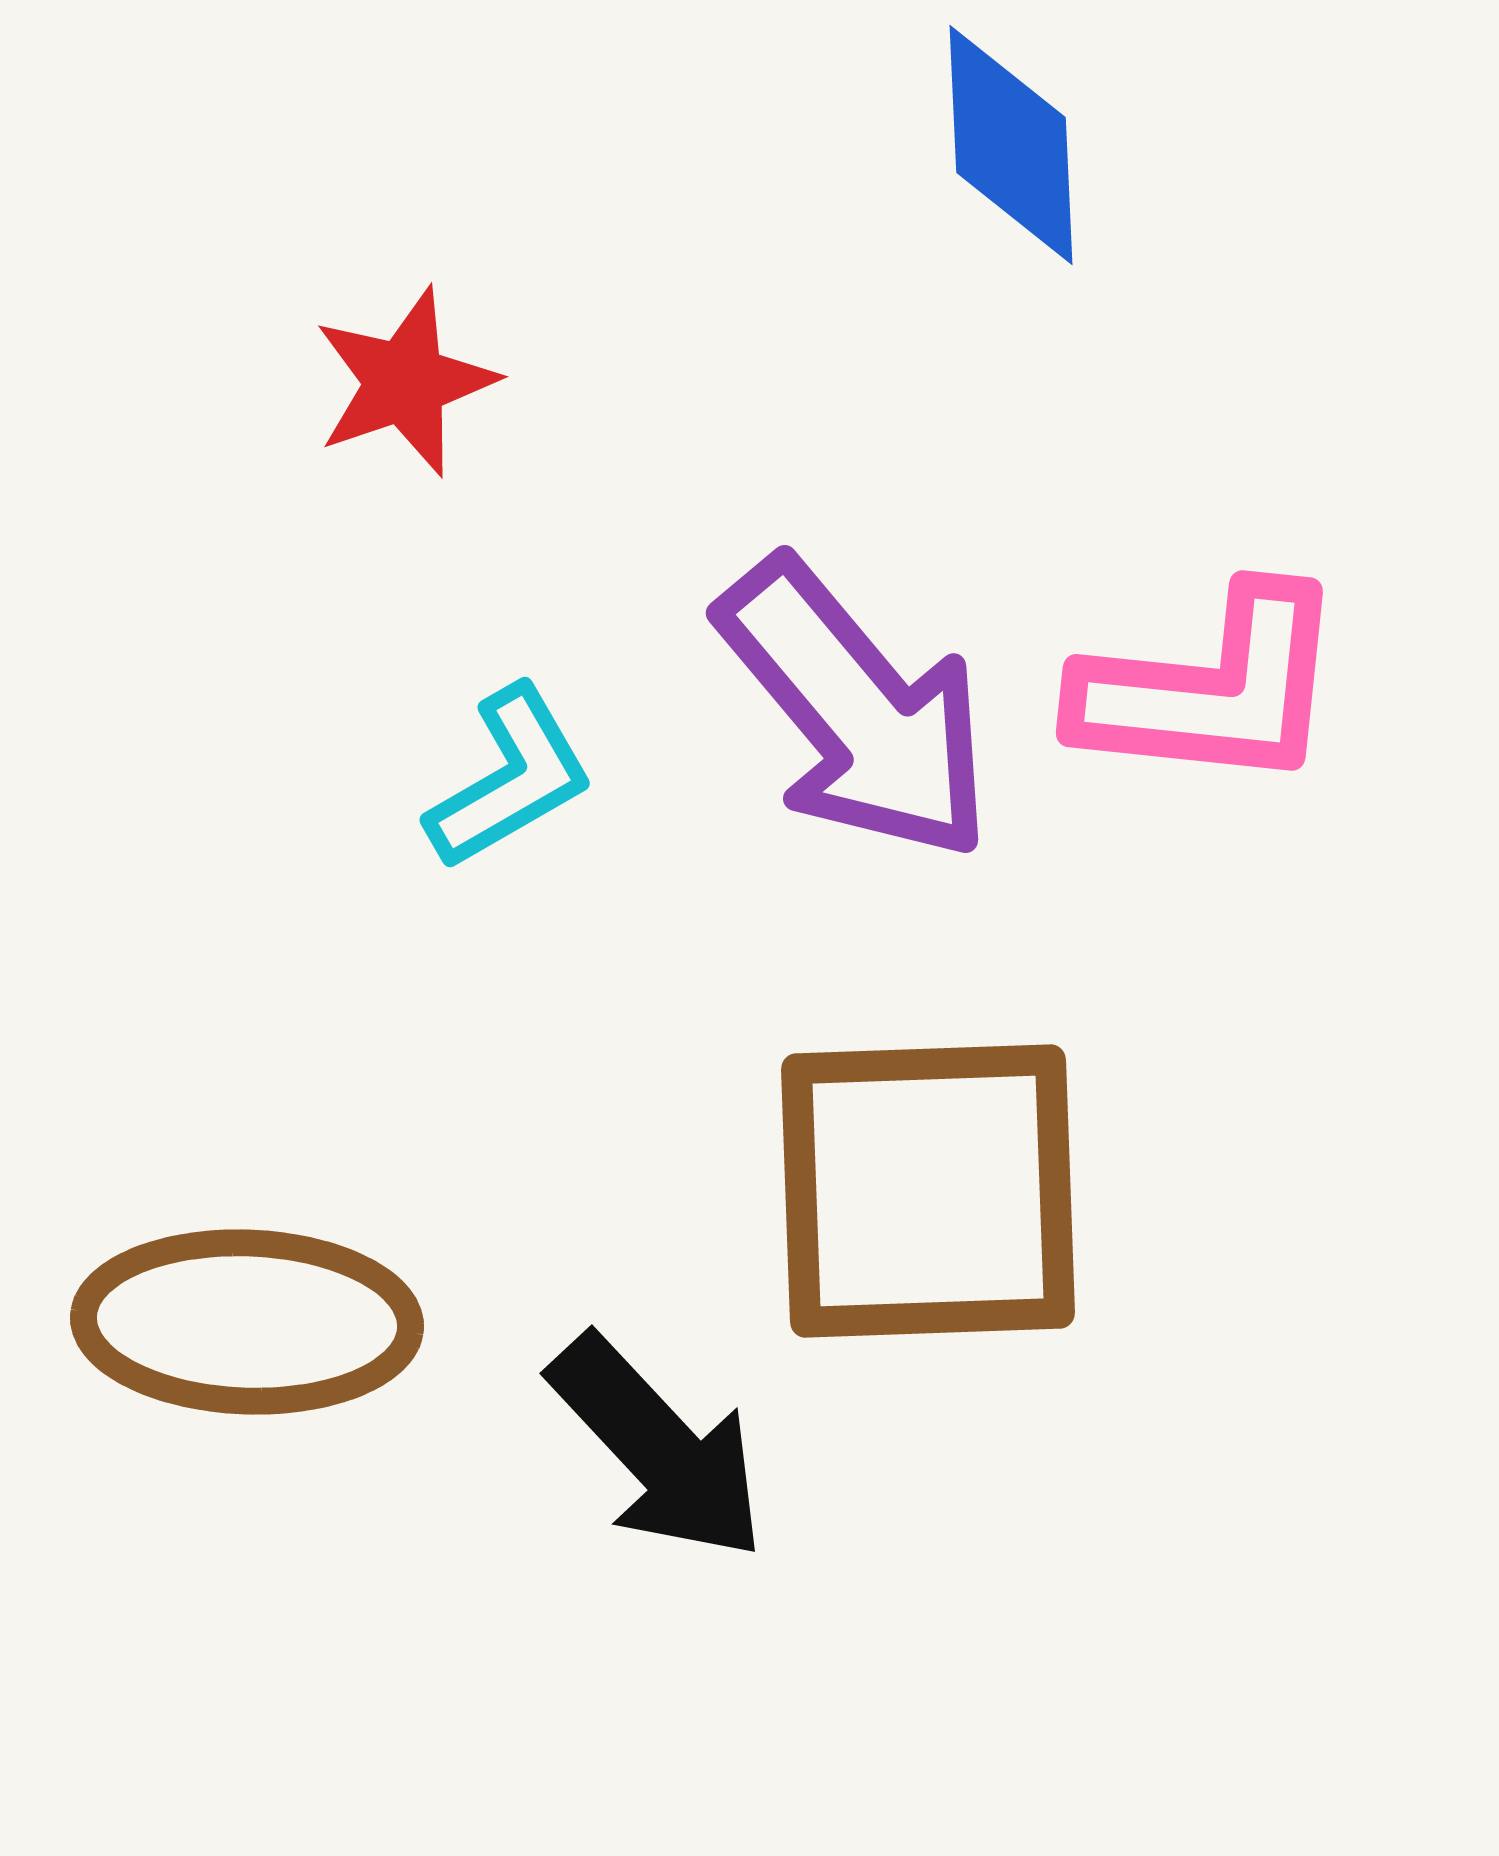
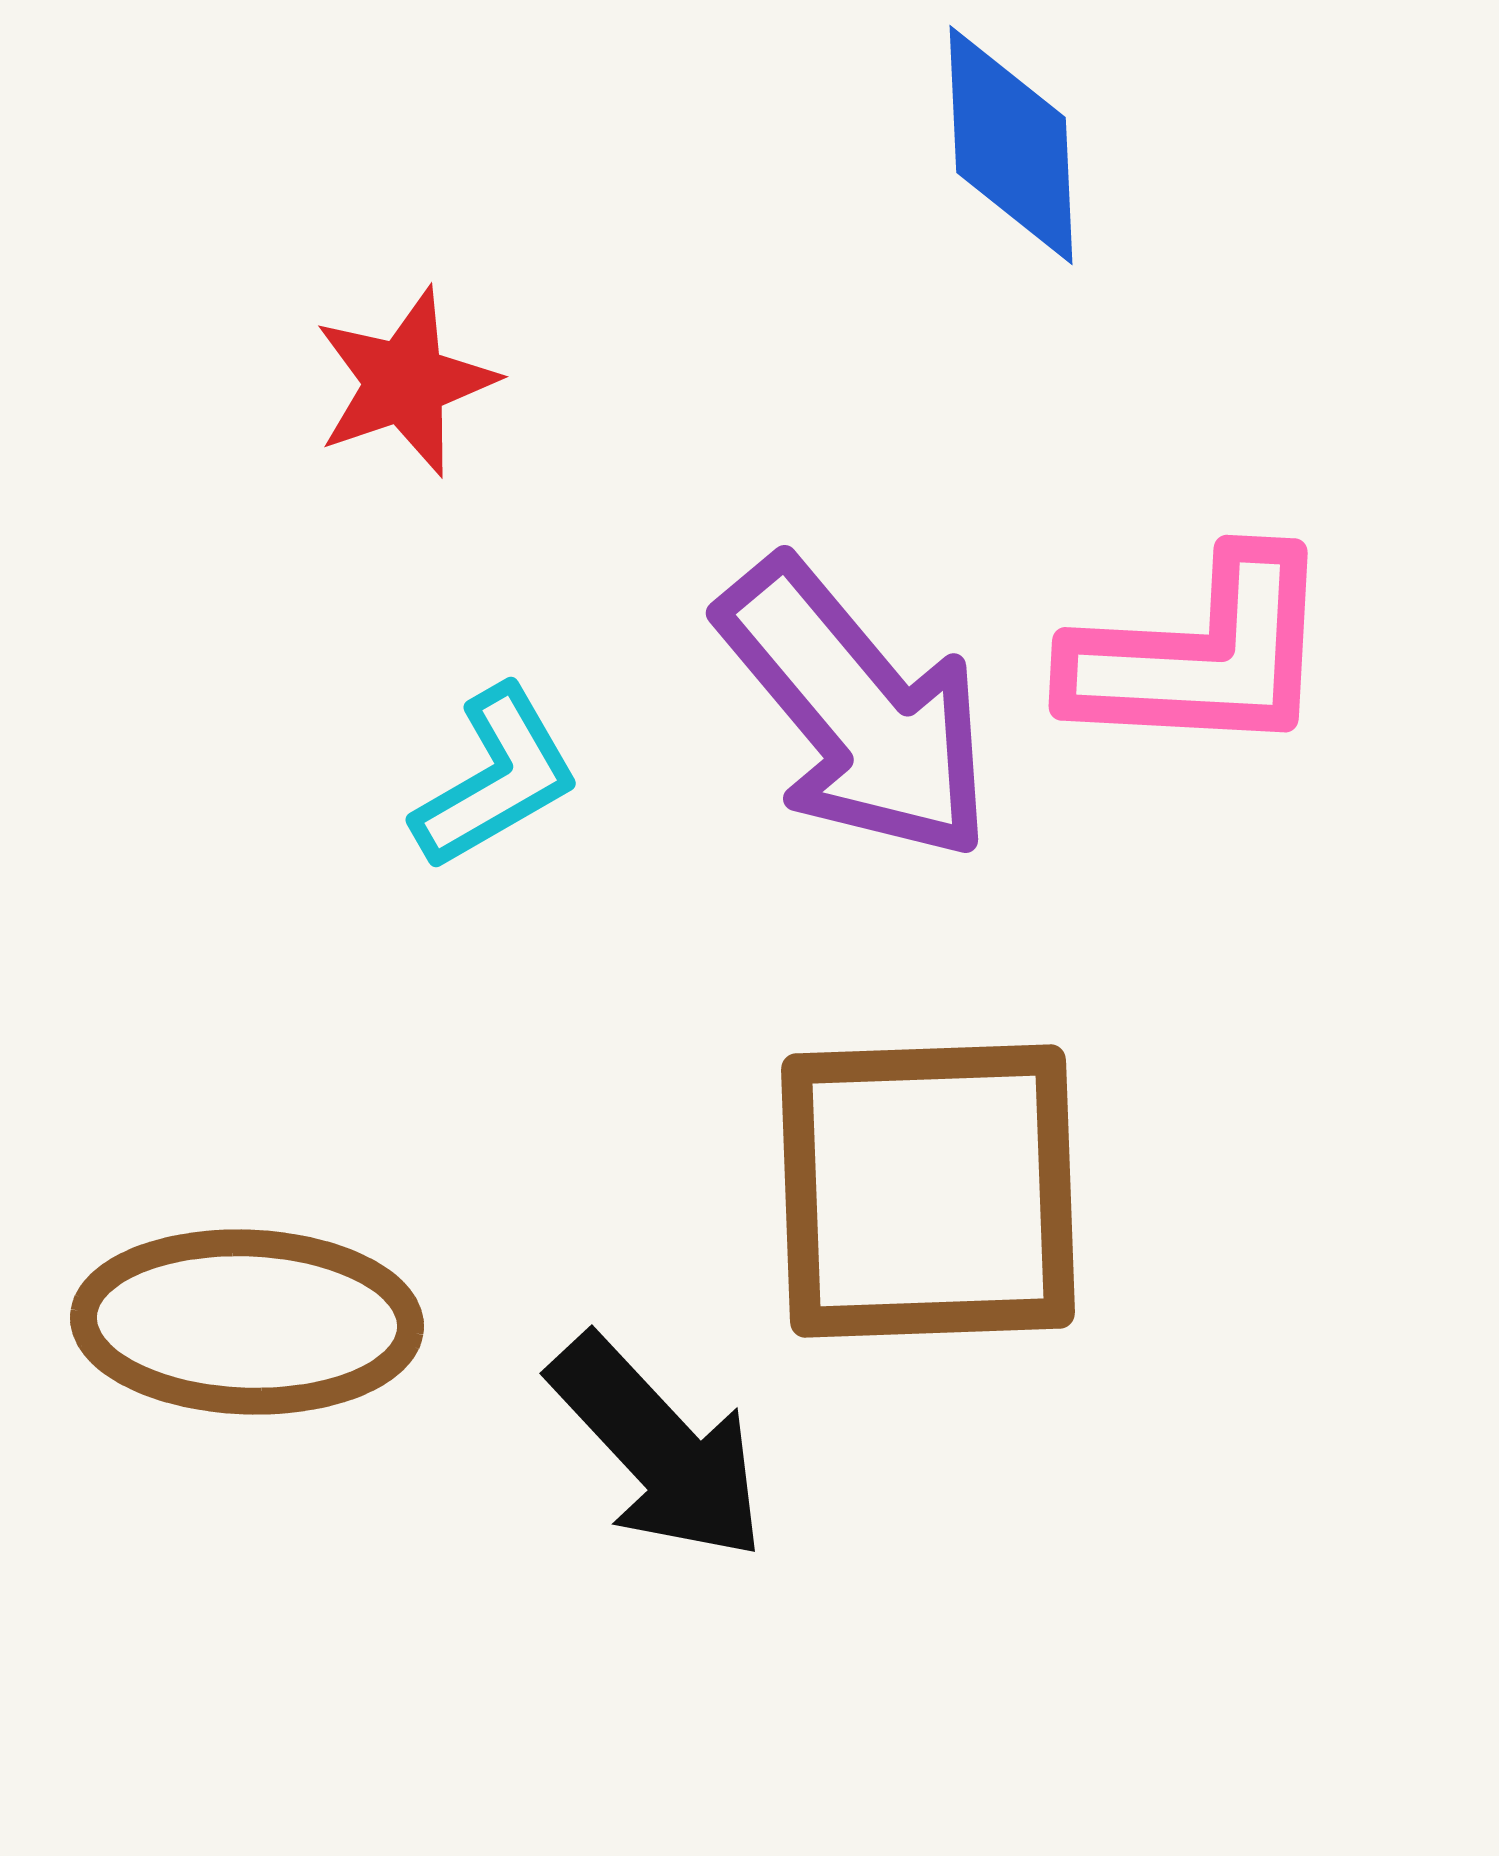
pink L-shape: moved 10 px left, 34 px up; rotated 3 degrees counterclockwise
cyan L-shape: moved 14 px left
